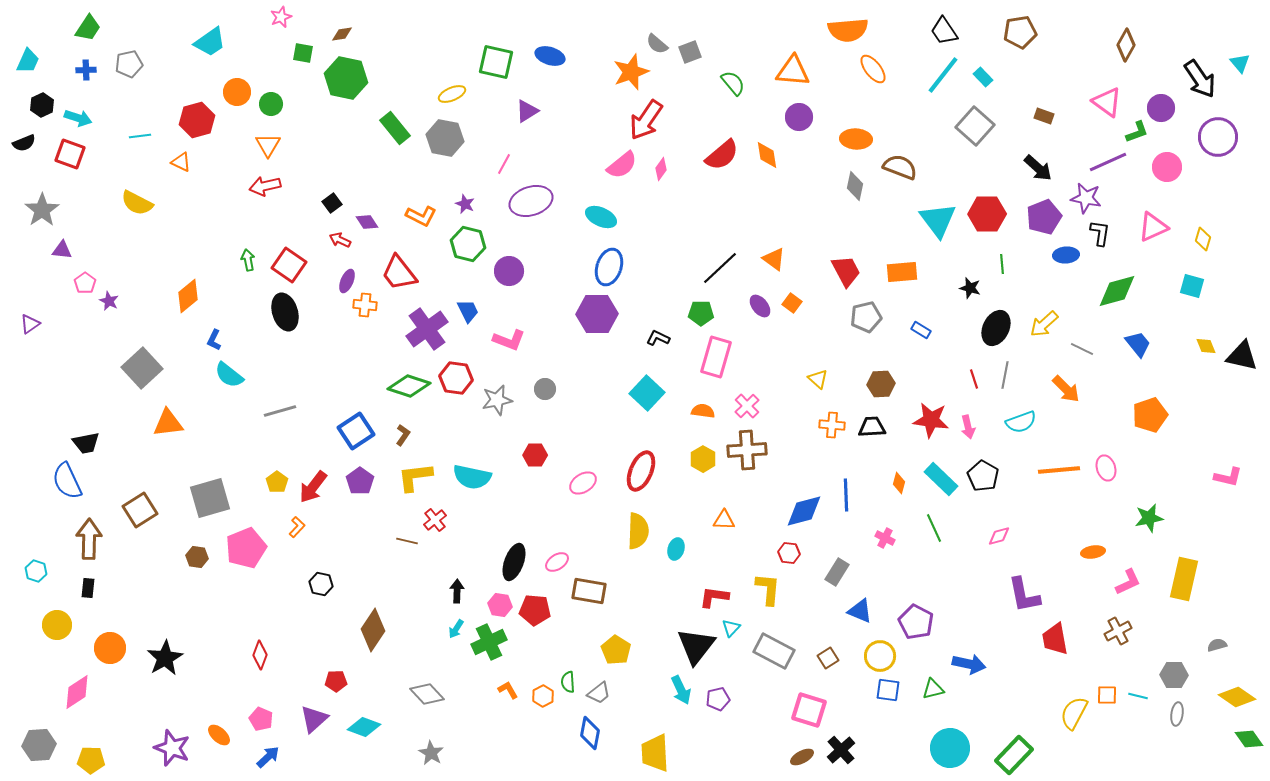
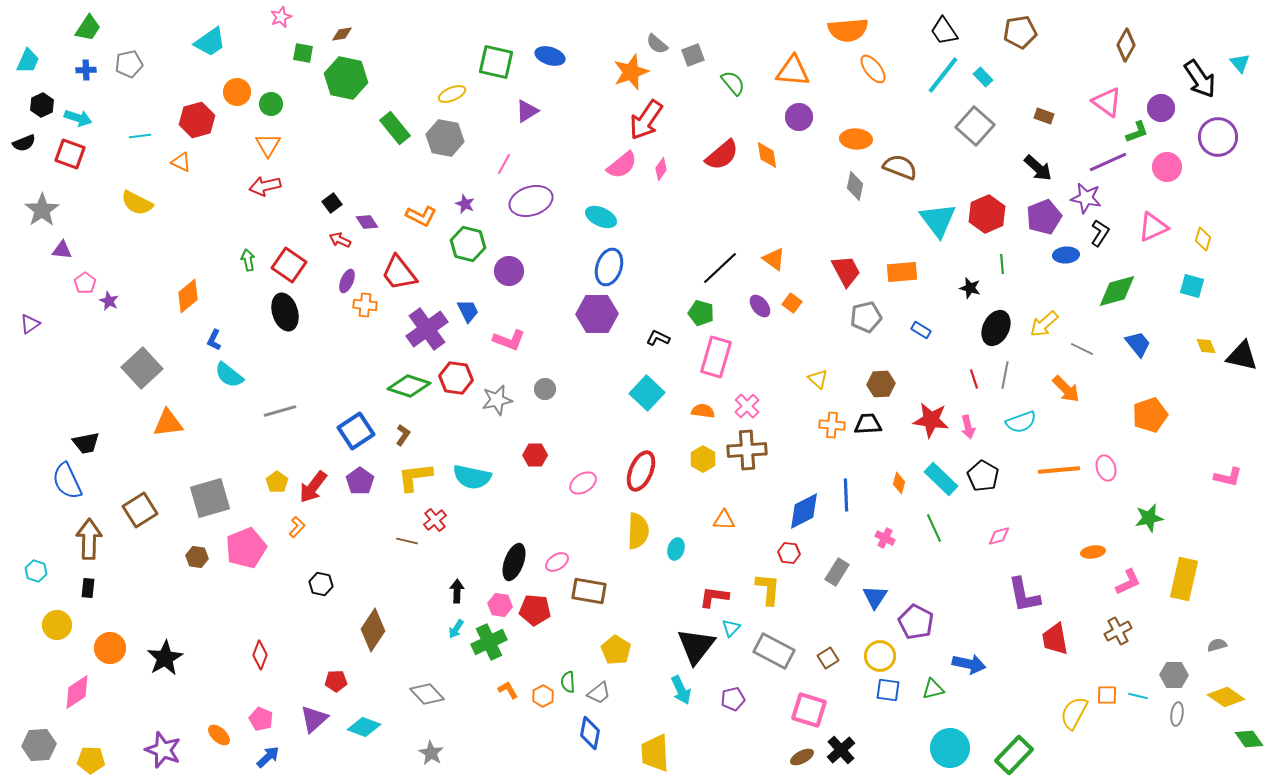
gray square at (690, 52): moved 3 px right, 3 px down
red hexagon at (987, 214): rotated 24 degrees counterclockwise
black L-shape at (1100, 233): rotated 24 degrees clockwise
green pentagon at (701, 313): rotated 15 degrees clockwise
black trapezoid at (872, 427): moved 4 px left, 3 px up
blue diamond at (804, 511): rotated 12 degrees counterclockwise
blue triangle at (860, 611): moved 15 px right, 14 px up; rotated 40 degrees clockwise
yellow diamond at (1237, 697): moved 11 px left
purple pentagon at (718, 699): moved 15 px right
purple star at (172, 748): moved 9 px left, 2 px down
